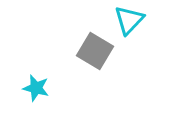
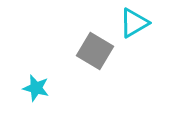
cyan triangle: moved 5 px right, 3 px down; rotated 16 degrees clockwise
